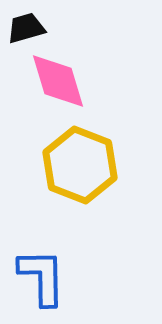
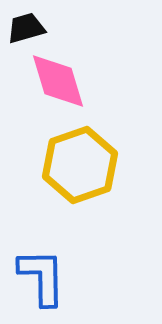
yellow hexagon: rotated 20 degrees clockwise
